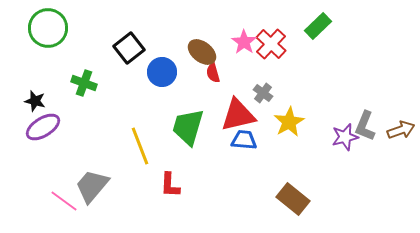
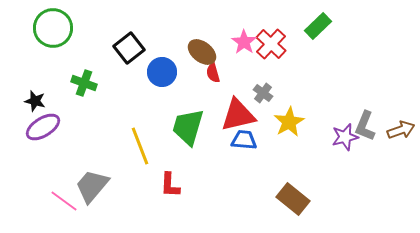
green circle: moved 5 px right
